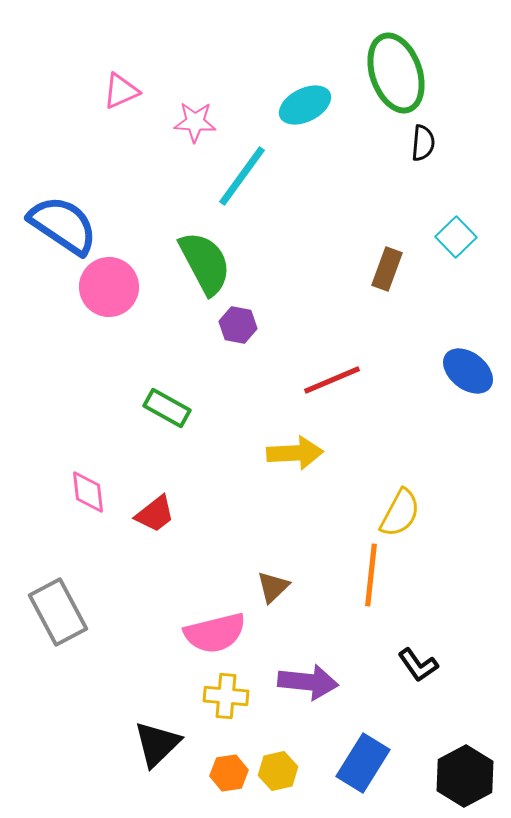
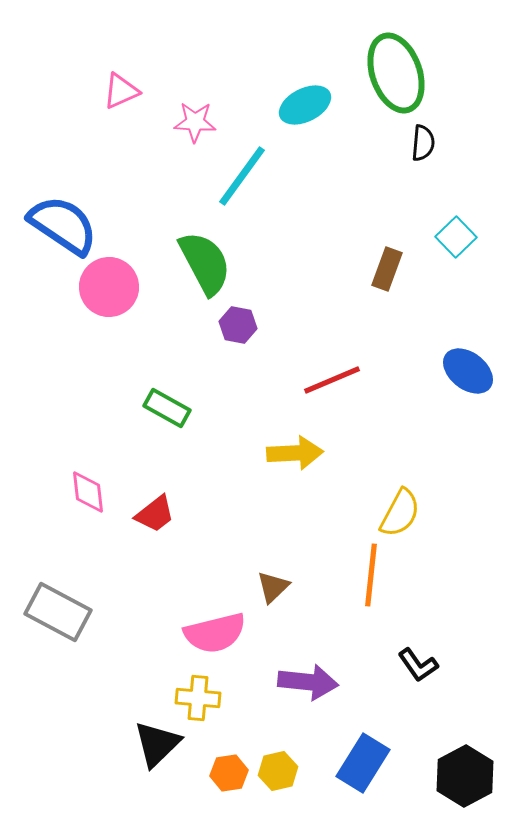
gray rectangle: rotated 34 degrees counterclockwise
yellow cross: moved 28 px left, 2 px down
